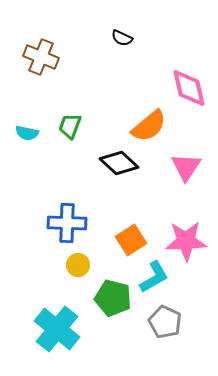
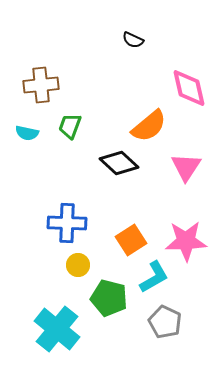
black semicircle: moved 11 px right, 2 px down
brown cross: moved 28 px down; rotated 28 degrees counterclockwise
green pentagon: moved 4 px left
